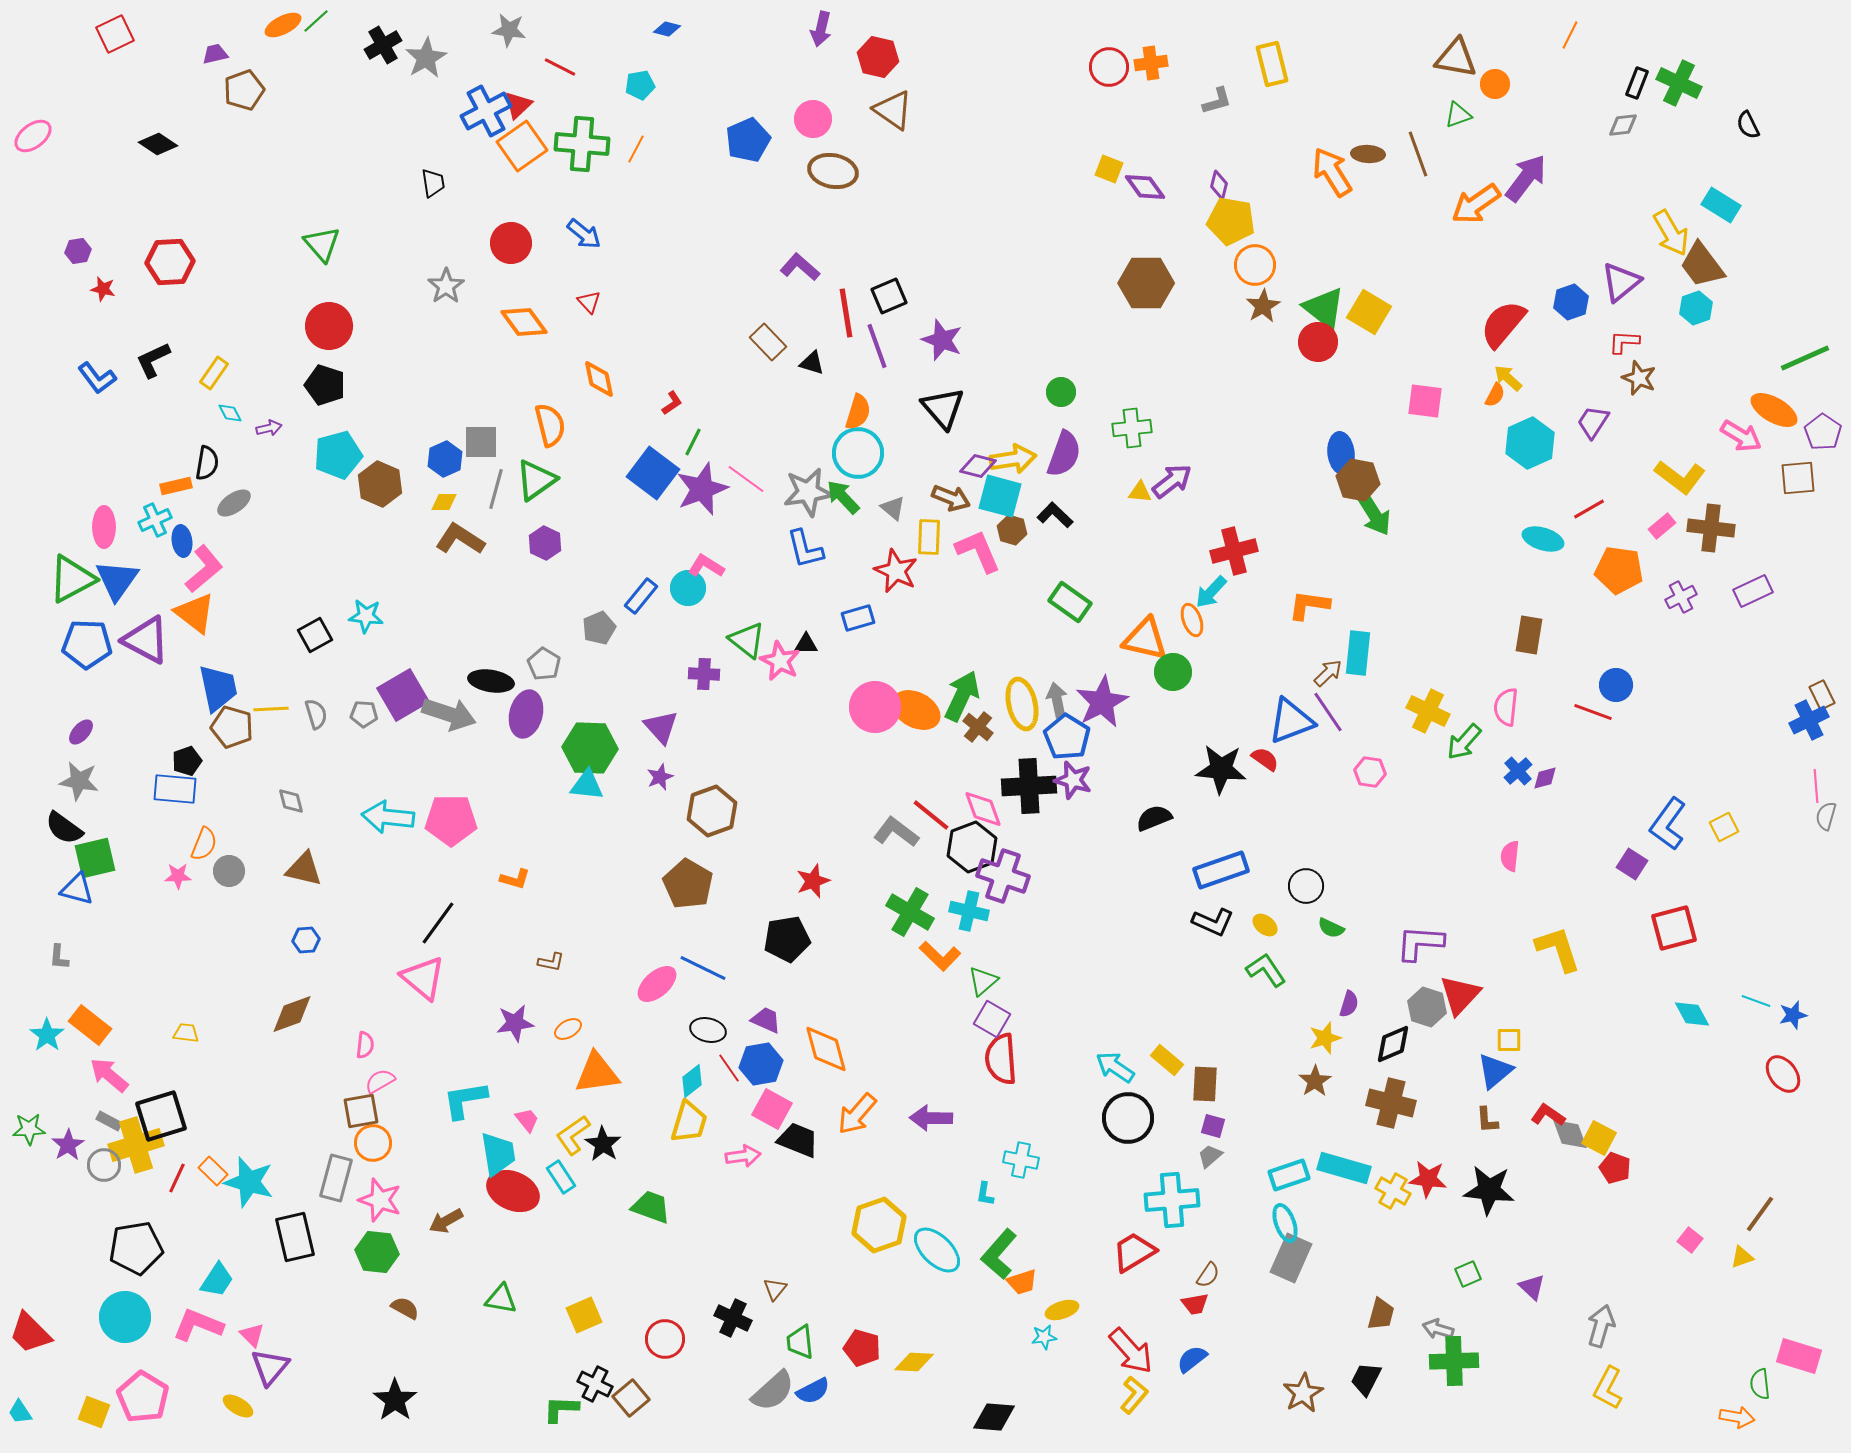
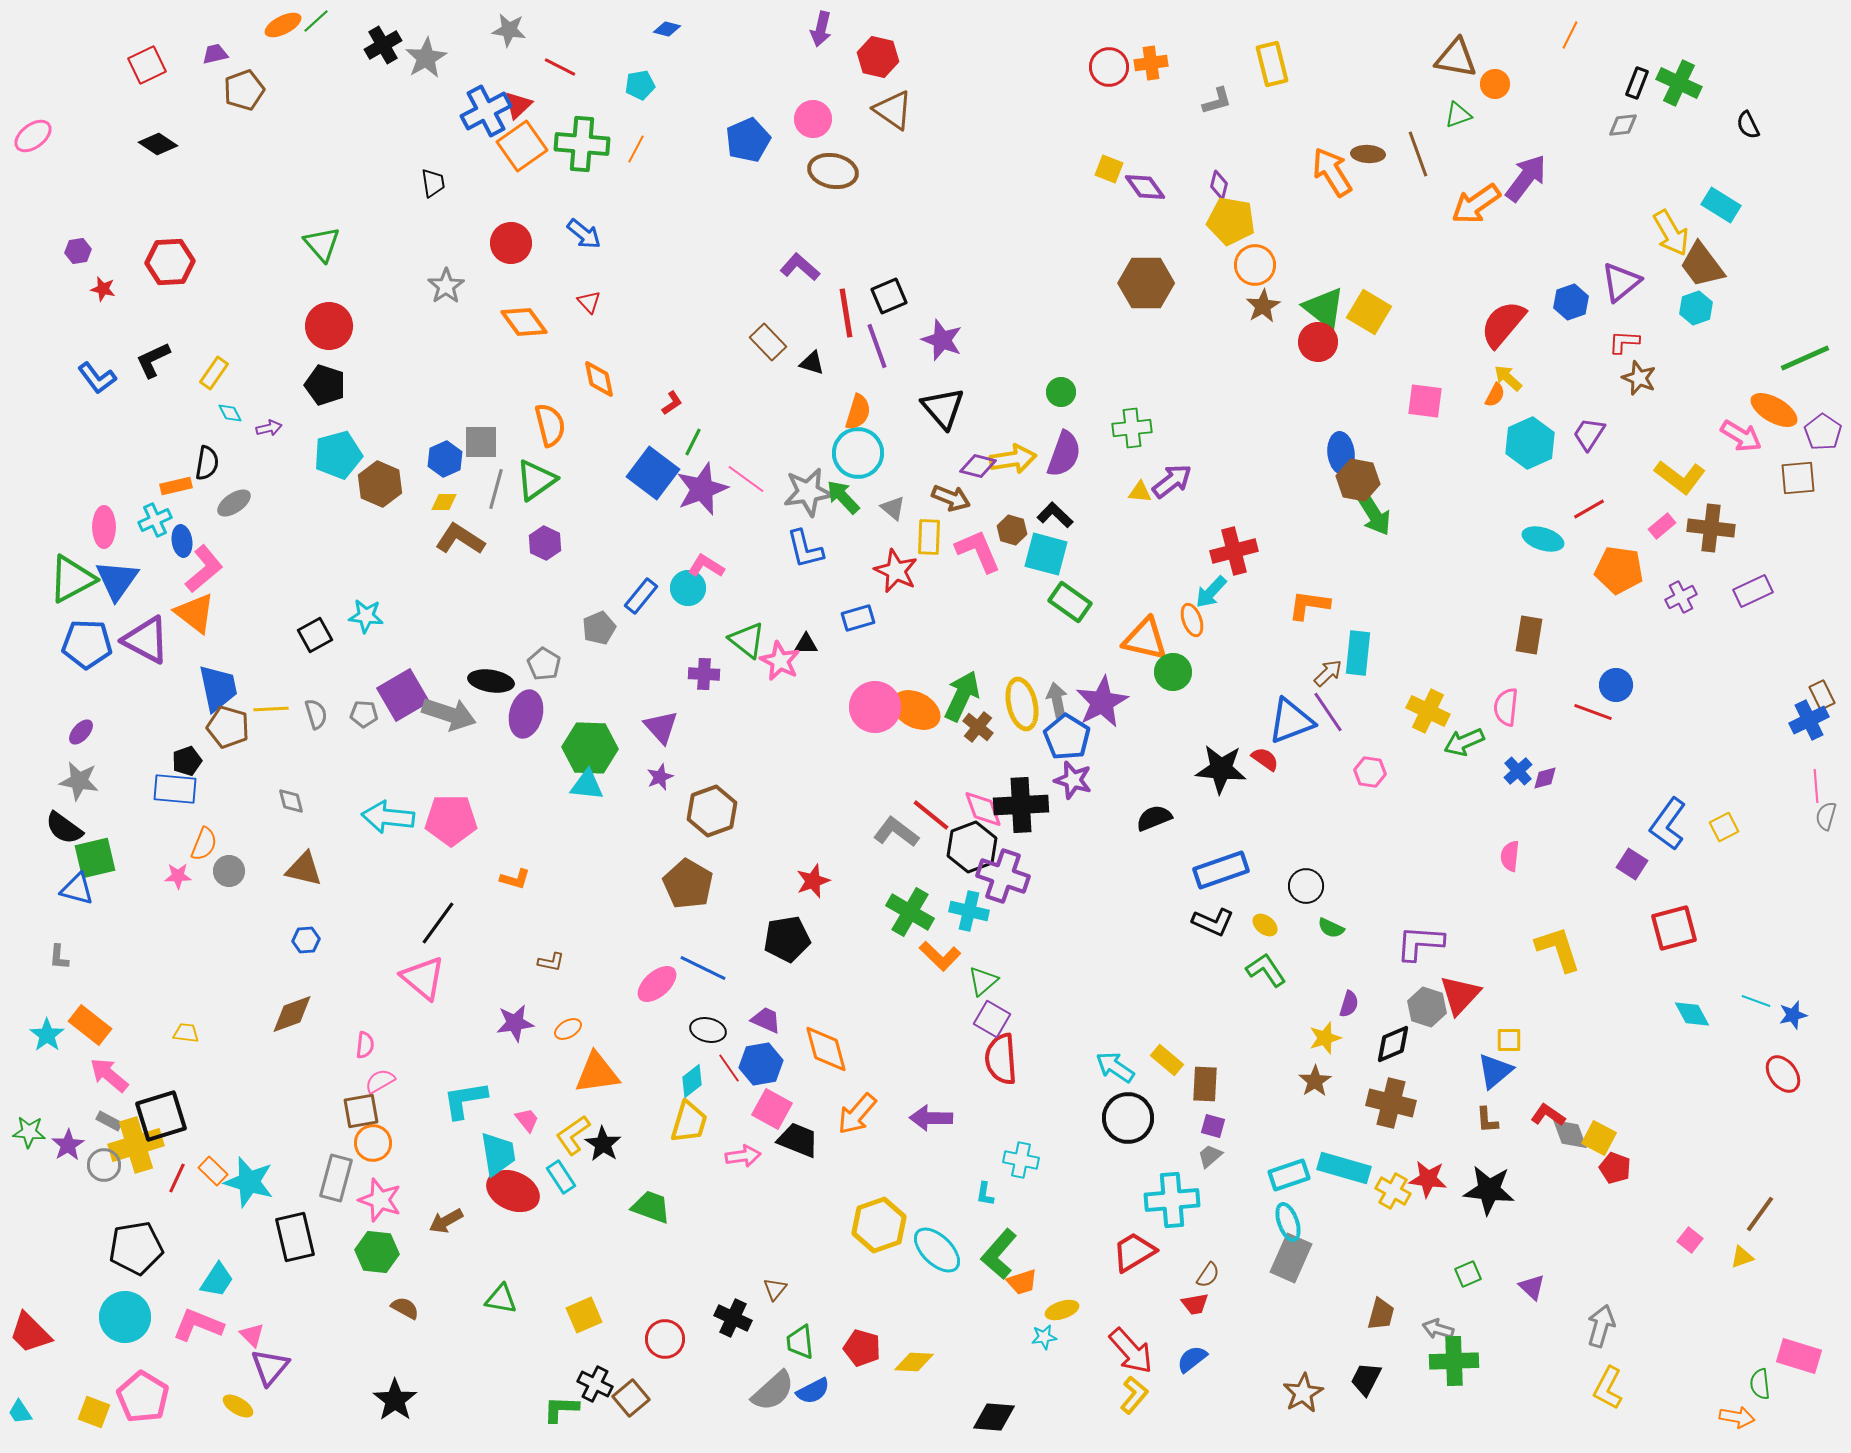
red square at (115, 34): moved 32 px right, 31 px down
purple trapezoid at (1593, 422): moved 4 px left, 12 px down
cyan square at (1000, 496): moved 46 px right, 58 px down
brown pentagon at (232, 727): moved 4 px left
green arrow at (1464, 742): rotated 24 degrees clockwise
black cross at (1029, 786): moved 8 px left, 19 px down
green star at (29, 1129): moved 3 px down; rotated 8 degrees clockwise
cyan ellipse at (1285, 1223): moved 3 px right, 1 px up
